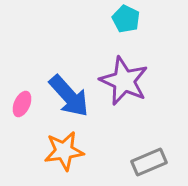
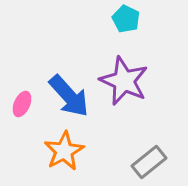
orange star: rotated 21 degrees counterclockwise
gray rectangle: rotated 16 degrees counterclockwise
